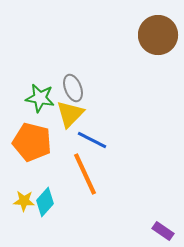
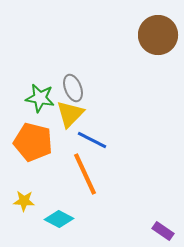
orange pentagon: moved 1 px right
cyan diamond: moved 14 px right, 17 px down; rotated 76 degrees clockwise
